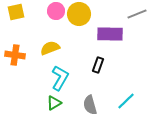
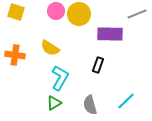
yellow square: rotated 30 degrees clockwise
yellow semicircle: rotated 126 degrees counterclockwise
